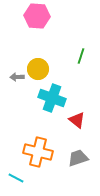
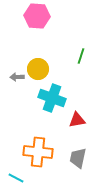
red triangle: rotated 48 degrees counterclockwise
orange cross: rotated 8 degrees counterclockwise
gray trapezoid: rotated 60 degrees counterclockwise
